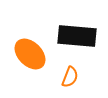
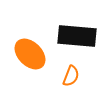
orange semicircle: moved 1 px right, 1 px up
